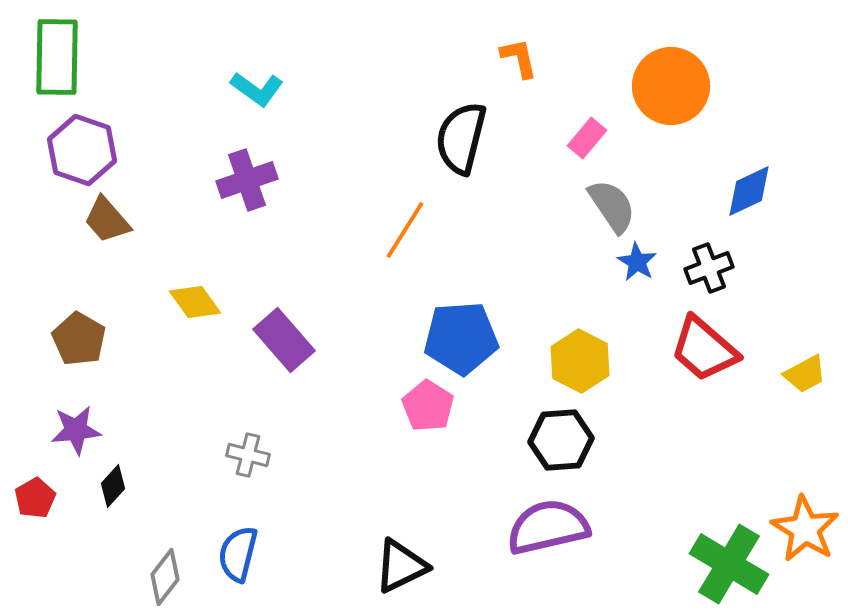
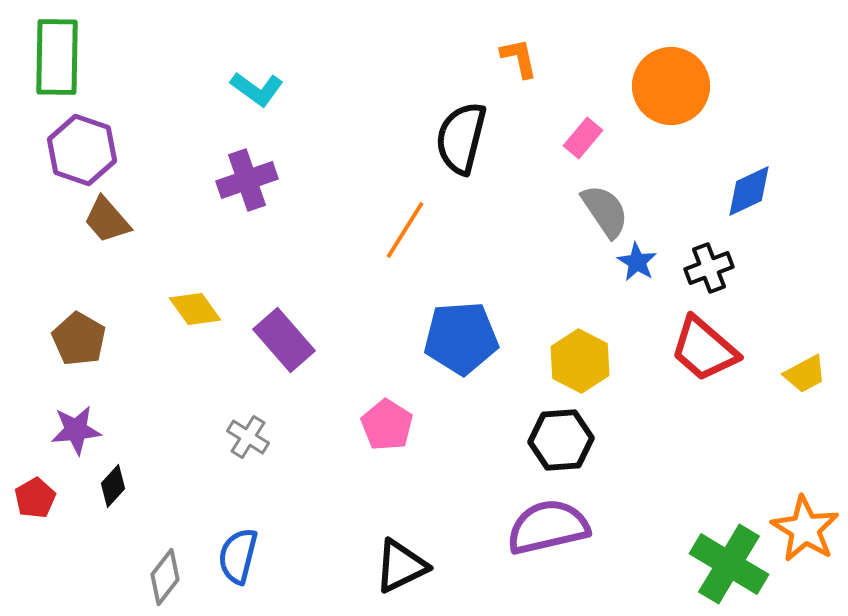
pink rectangle: moved 4 px left
gray semicircle: moved 7 px left, 5 px down
yellow diamond: moved 7 px down
pink pentagon: moved 41 px left, 19 px down
gray cross: moved 18 px up; rotated 18 degrees clockwise
blue semicircle: moved 2 px down
